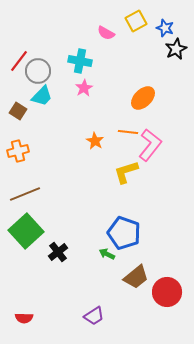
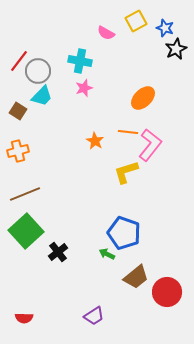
pink star: rotated 12 degrees clockwise
